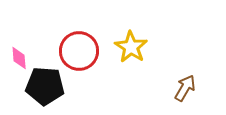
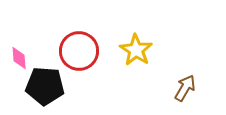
yellow star: moved 5 px right, 3 px down
